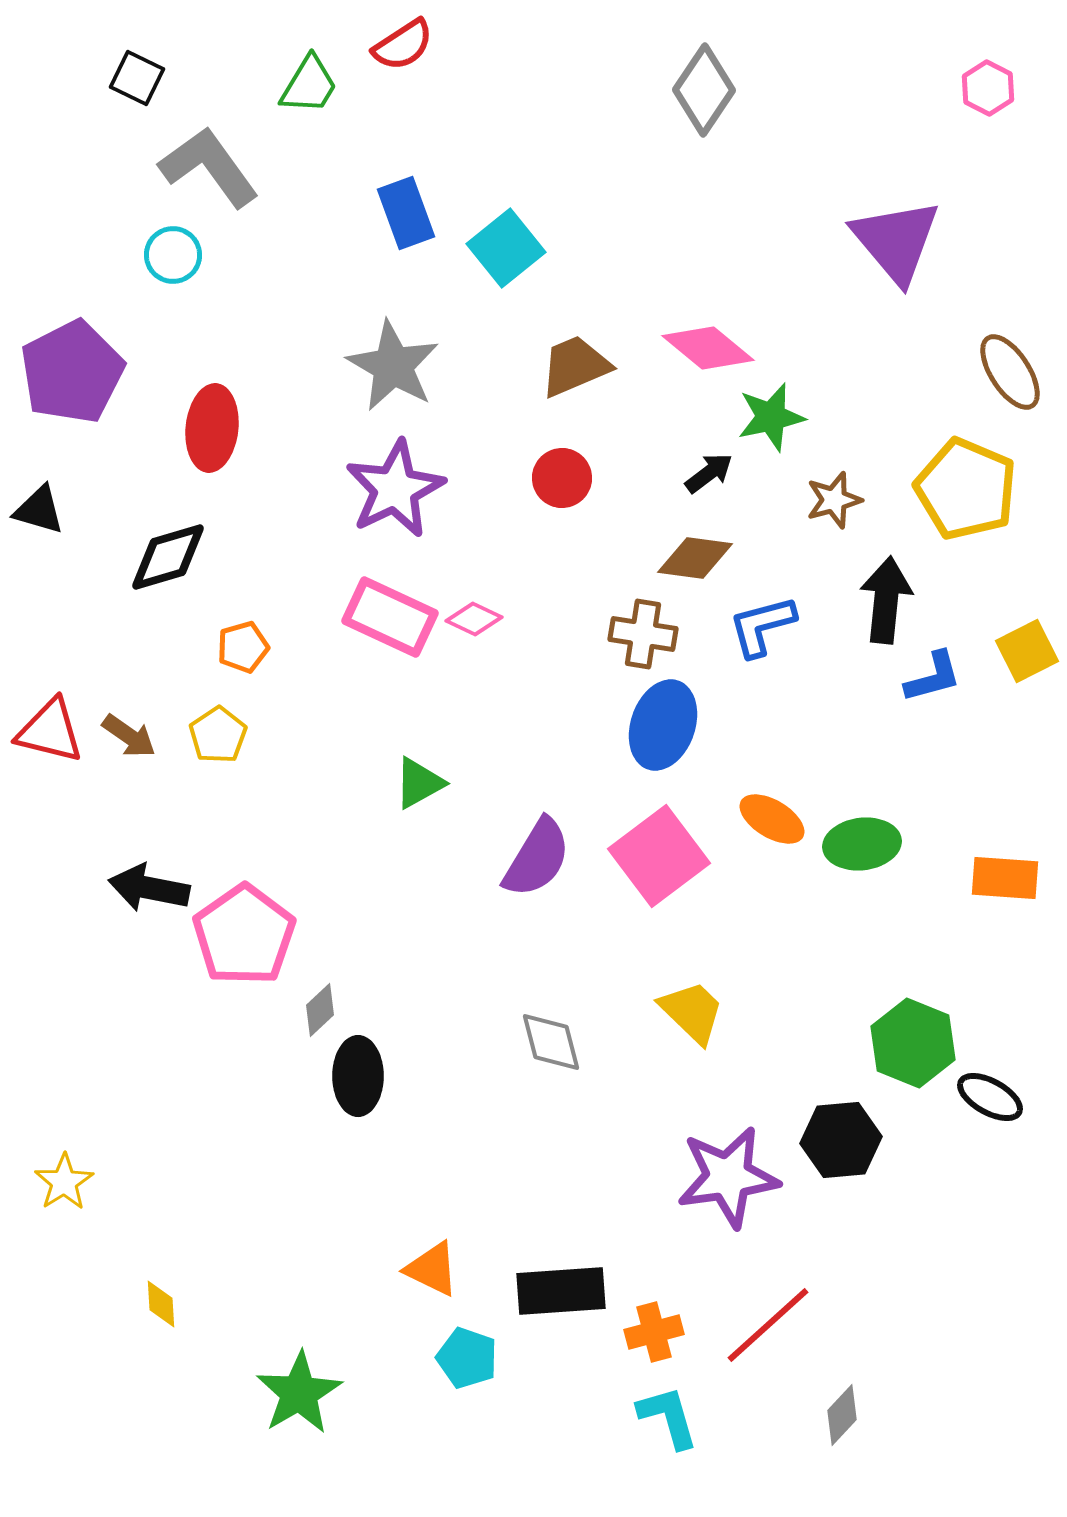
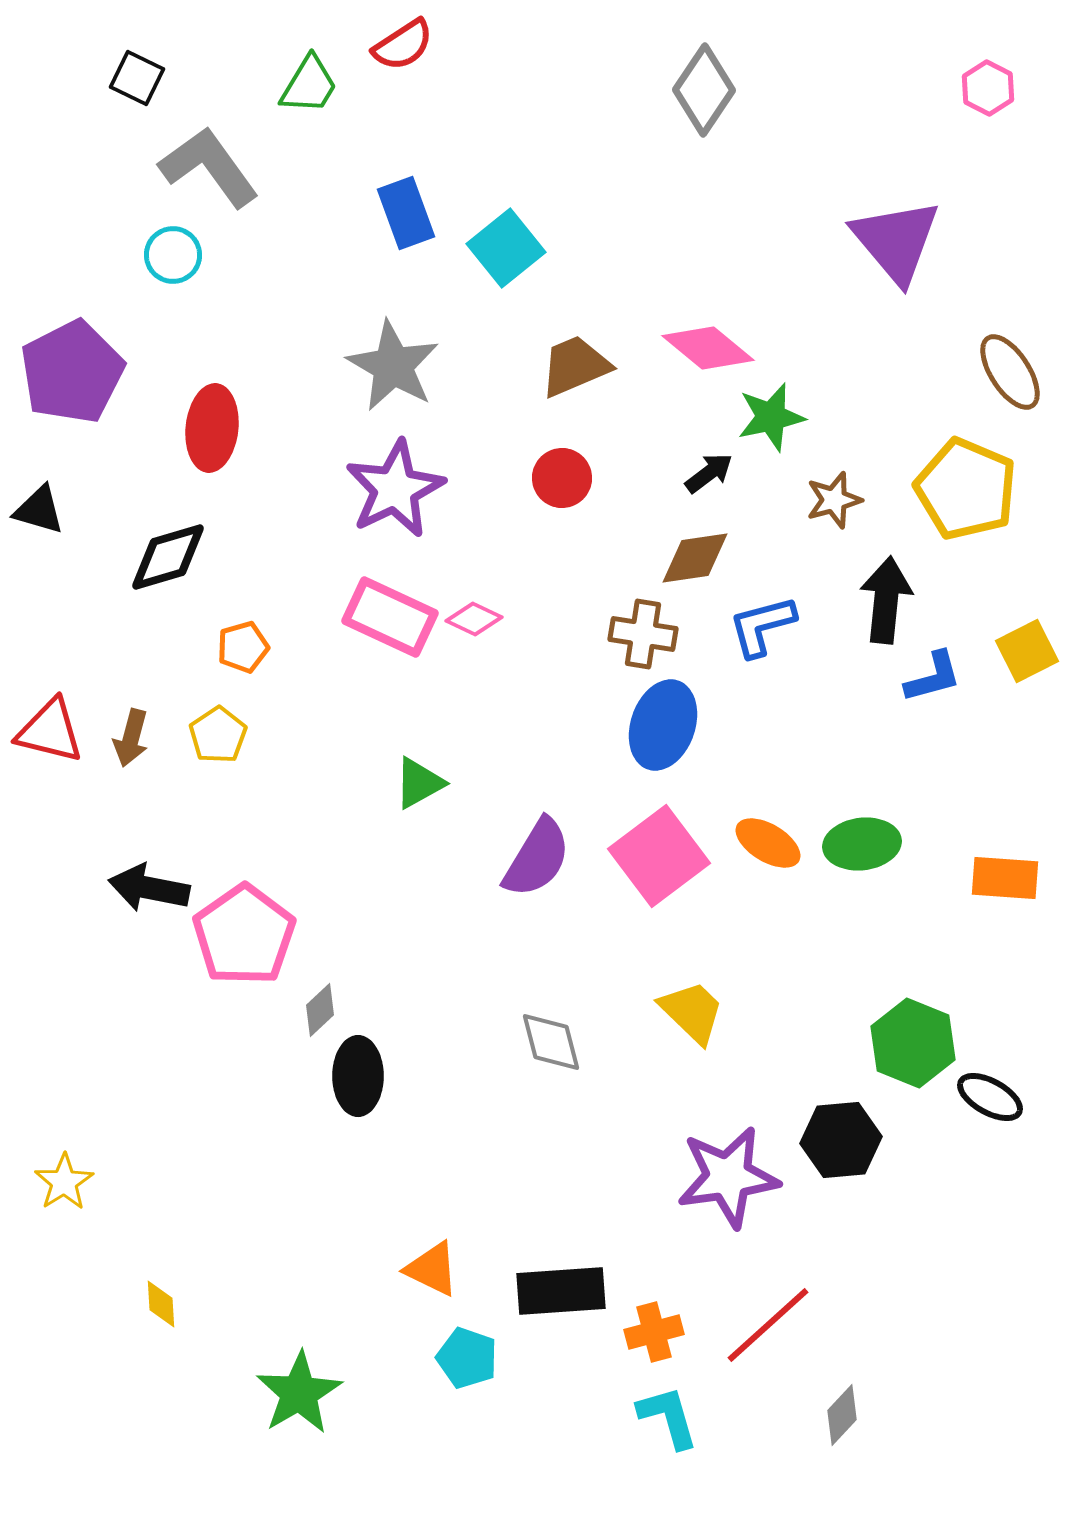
brown diamond at (695, 558): rotated 16 degrees counterclockwise
brown arrow at (129, 736): moved 2 px right, 2 px down; rotated 70 degrees clockwise
orange ellipse at (772, 819): moved 4 px left, 24 px down
